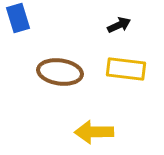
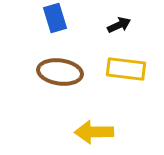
blue rectangle: moved 37 px right
